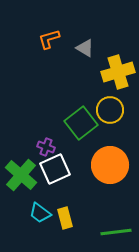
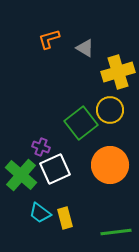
purple cross: moved 5 px left
